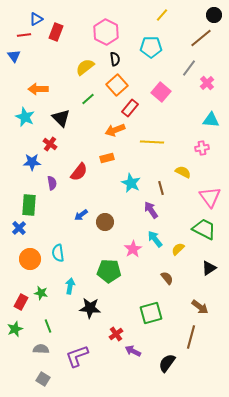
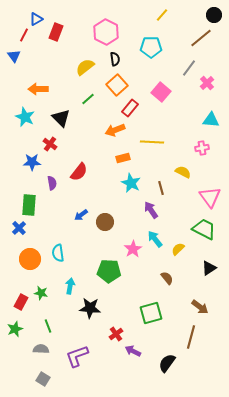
red line at (24, 35): rotated 56 degrees counterclockwise
orange rectangle at (107, 158): moved 16 px right
